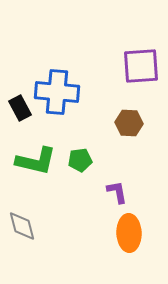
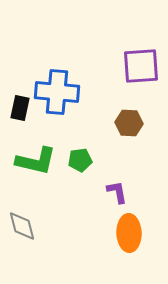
black rectangle: rotated 40 degrees clockwise
